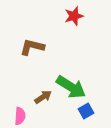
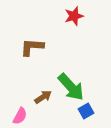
brown L-shape: rotated 10 degrees counterclockwise
green arrow: rotated 16 degrees clockwise
pink semicircle: rotated 24 degrees clockwise
